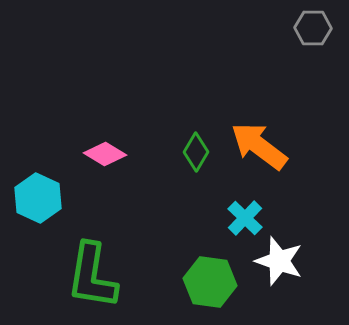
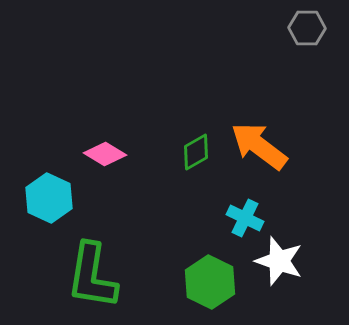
gray hexagon: moved 6 px left
green diamond: rotated 30 degrees clockwise
cyan hexagon: moved 11 px right
cyan cross: rotated 18 degrees counterclockwise
green hexagon: rotated 18 degrees clockwise
